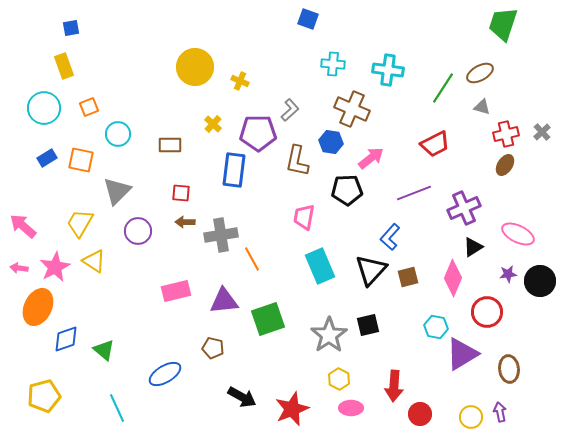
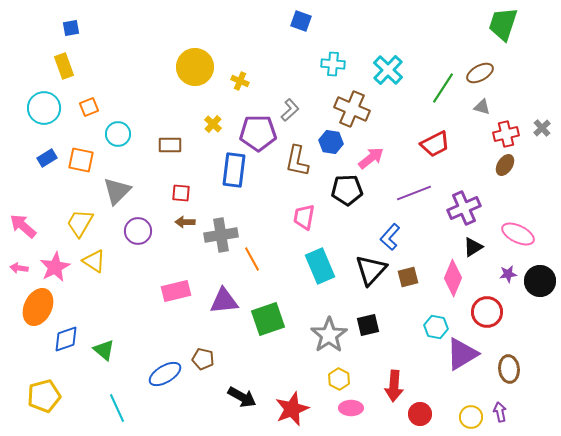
blue square at (308, 19): moved 7 px left, 2 px down
cyan cross at (388, 70): rotated 36 degrees clockwise
gray cross at (542, 132): moved 4 px up
brown pentagon at (213, 348): moved 10 px left, 11 px down
